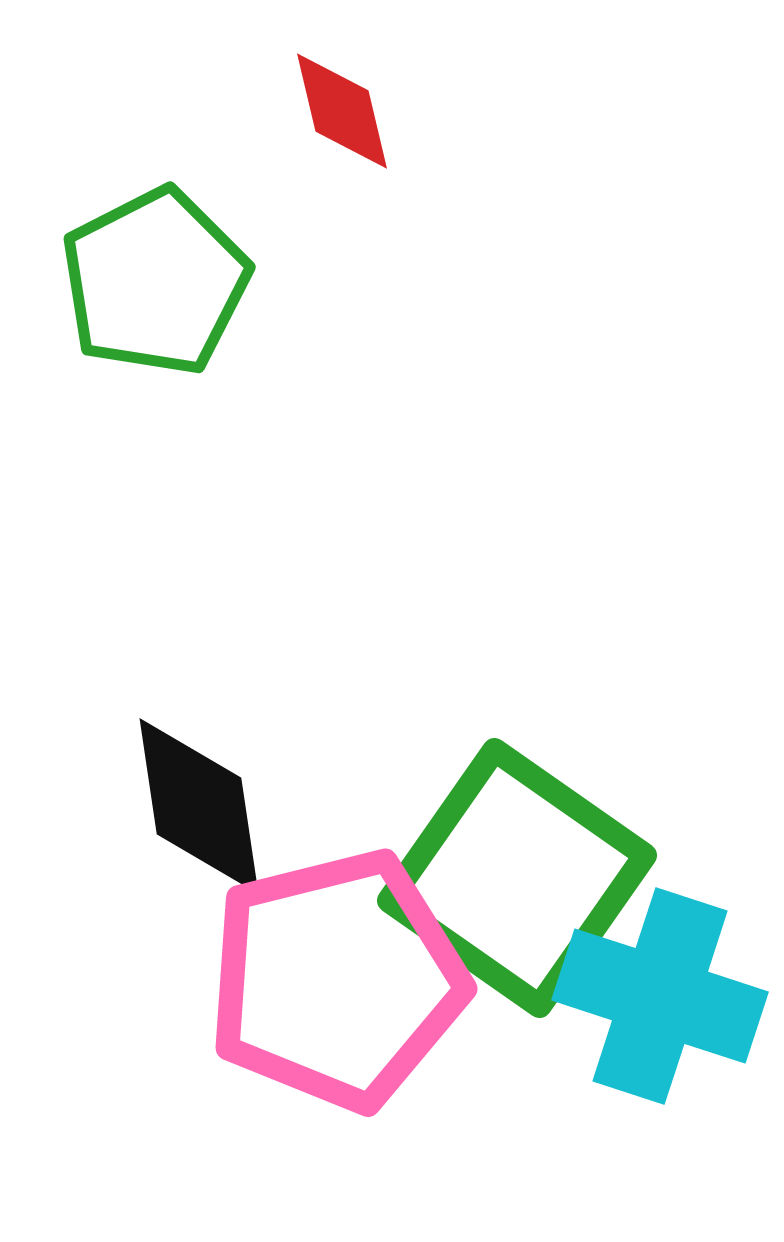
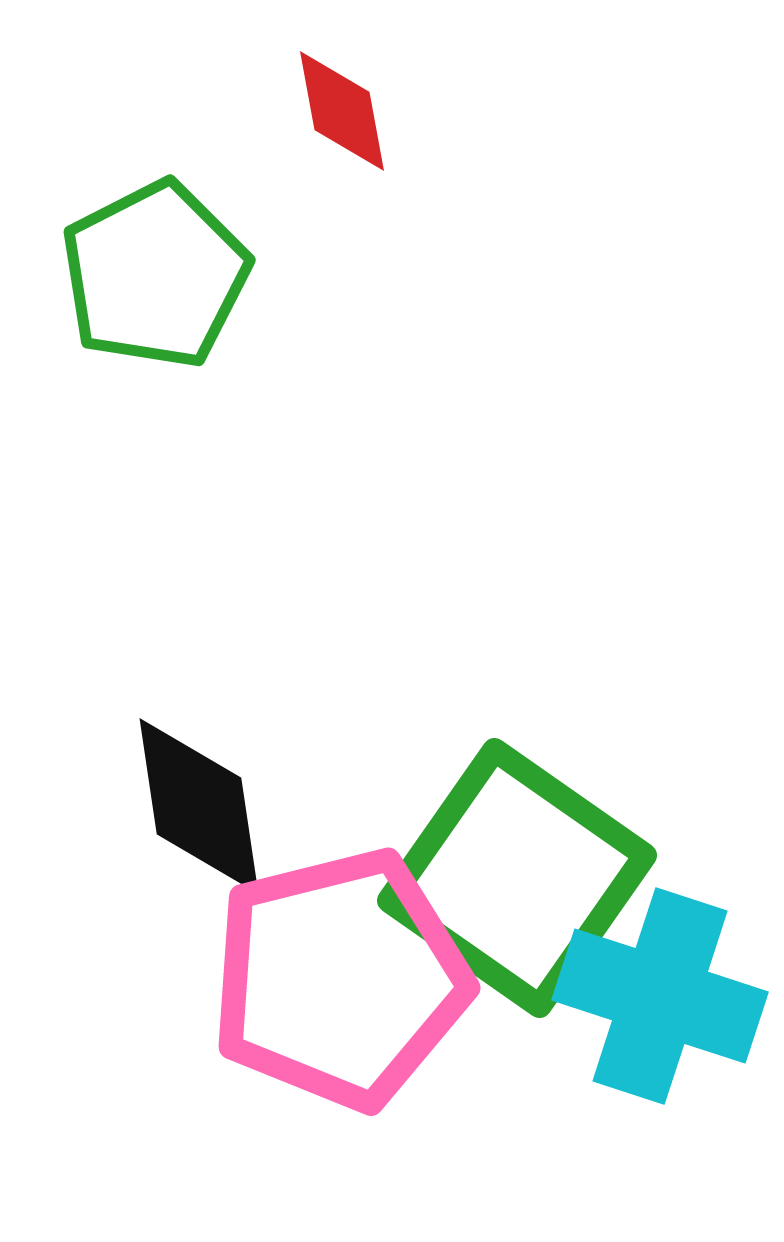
red diamond: rotated 3 degrees clockwise
green pentagon: moved 7 px up
pink pentagon: moved 3 px right, 1 px up
